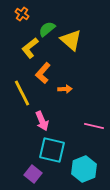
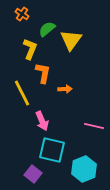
yellow triangle: rotated 25 degrees clockwise
yellow L-shape: moved 1 px down; rotated 150 degrees clockwise
orange L-shape: rotated 150 degrees clockwise
